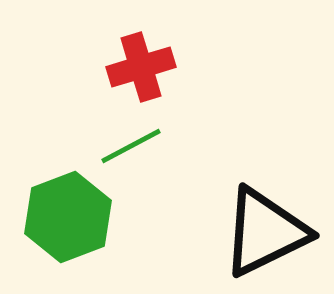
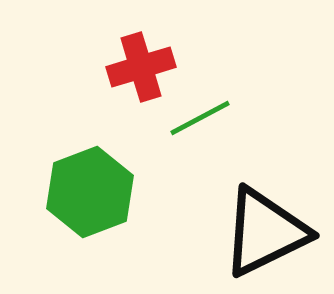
green line: moved 69 px right, 28 px up
green hexagon: moved 22 px right, 25 px up
